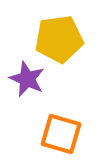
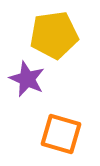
yellow pentagon: moved 5 px left, 4 px up
